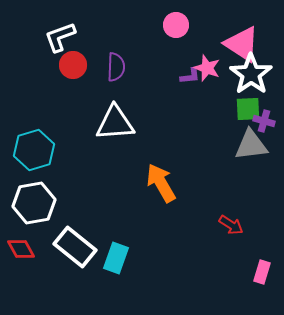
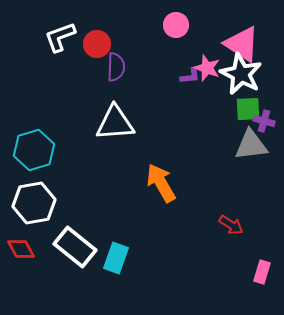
red circle: moved 24 px right, 21 px up
white star: moved 10 px left; rotated 9 degrees counterclockwise
